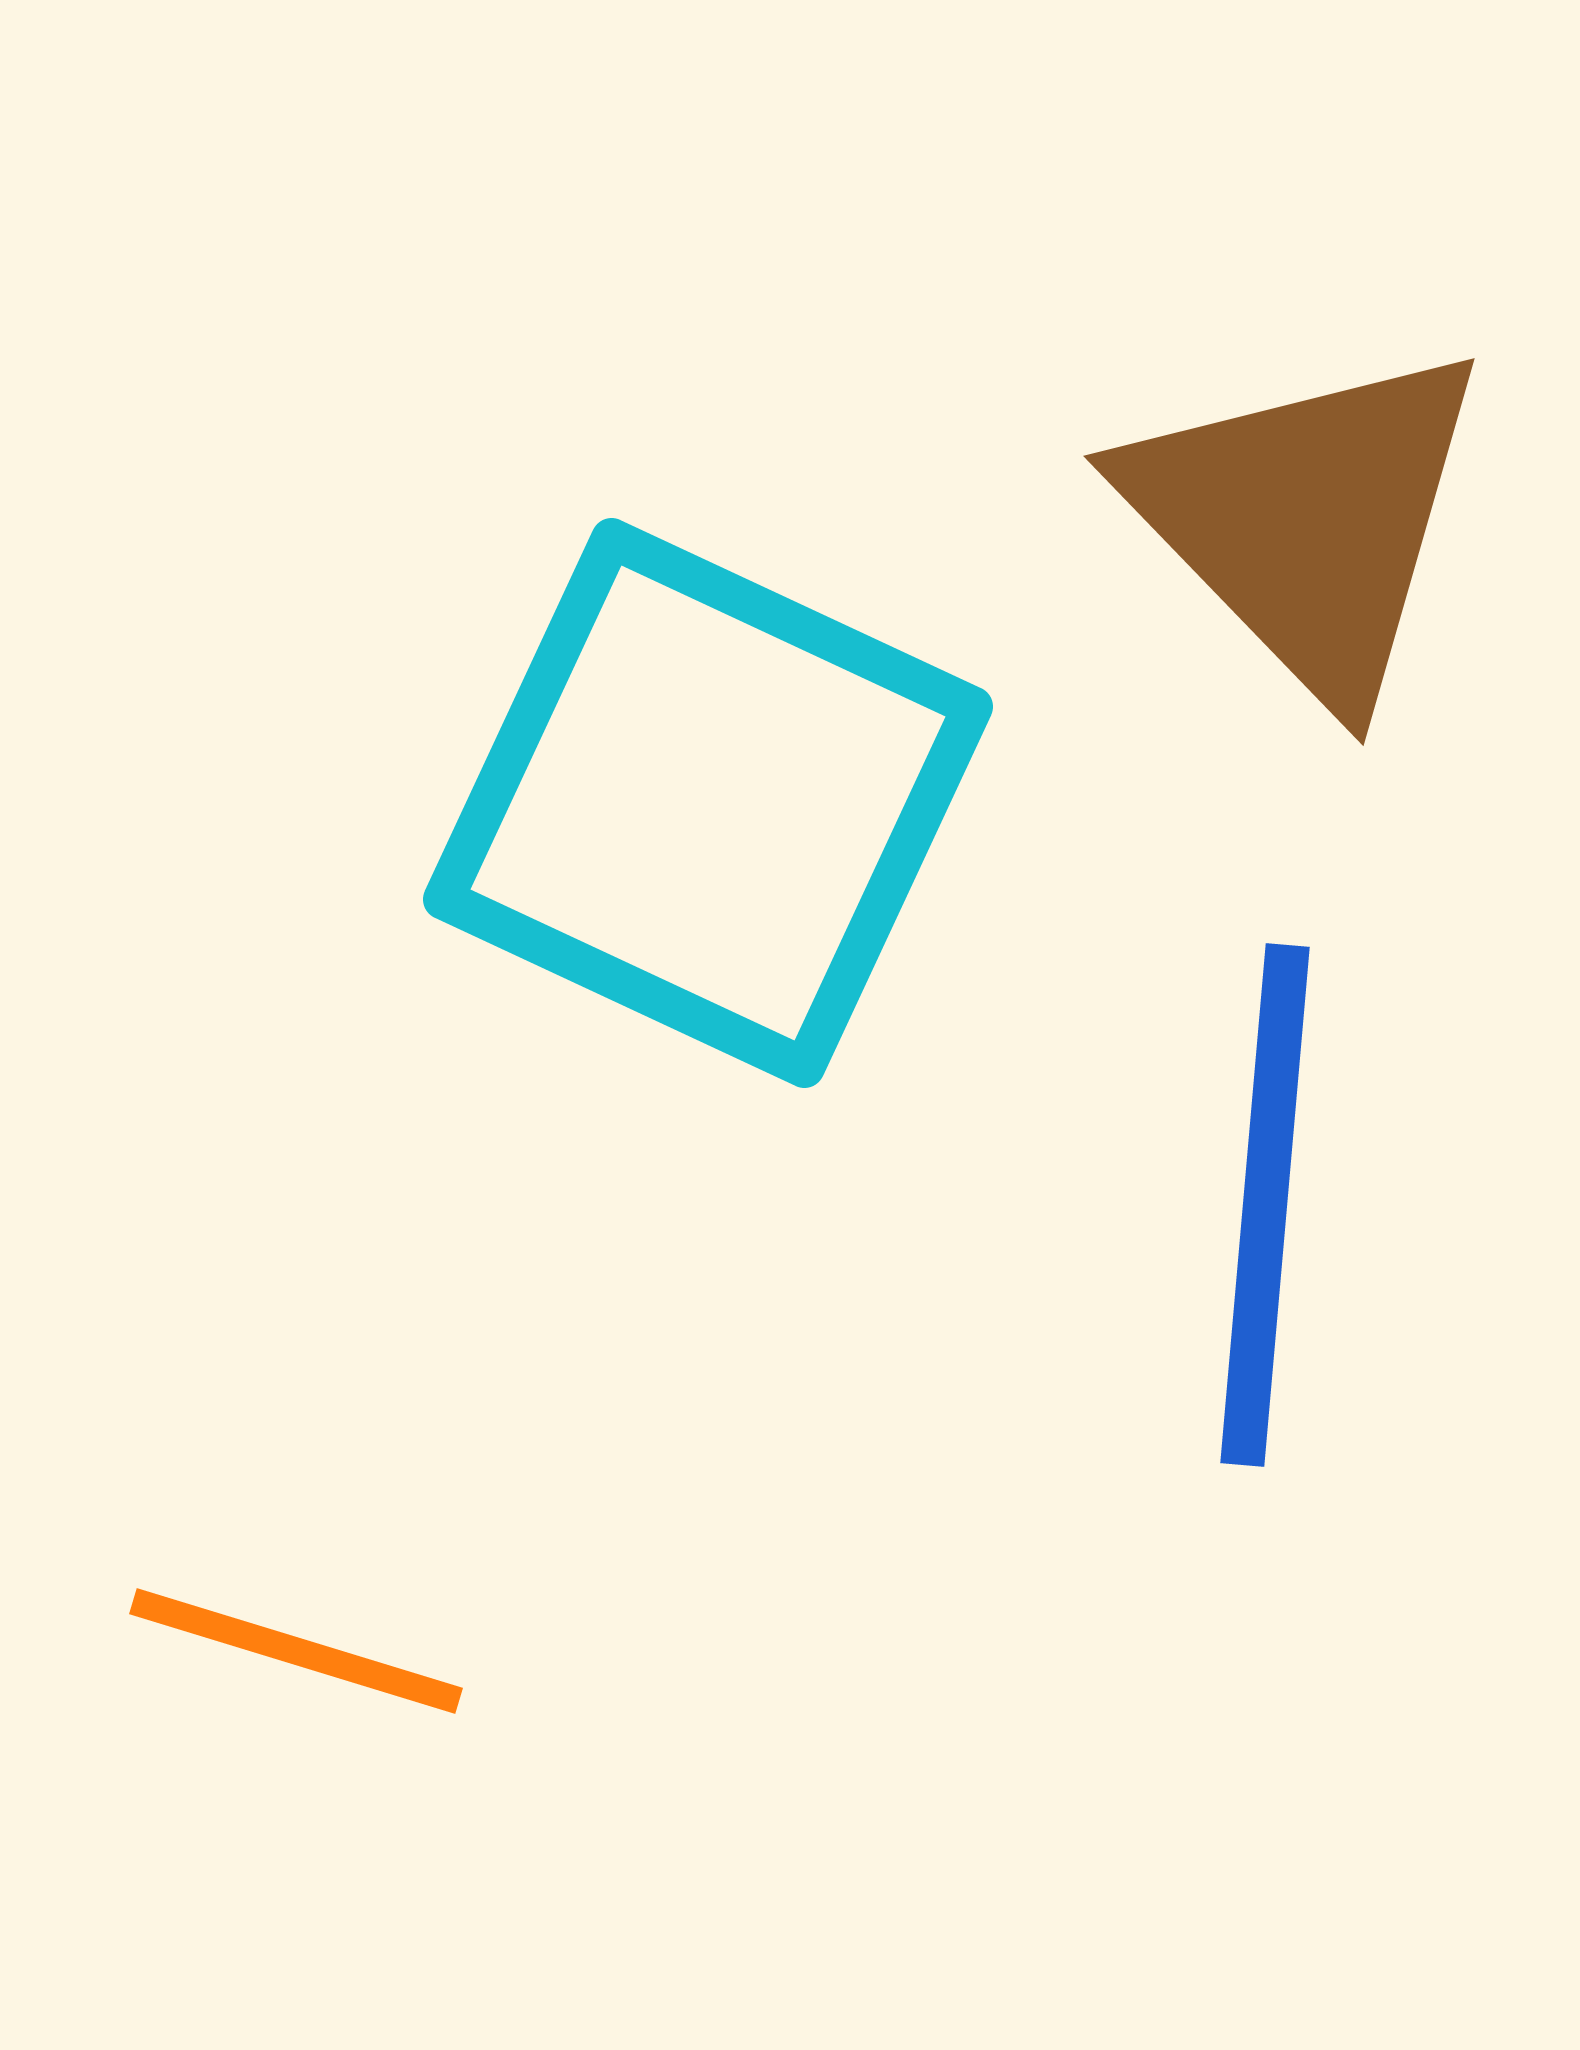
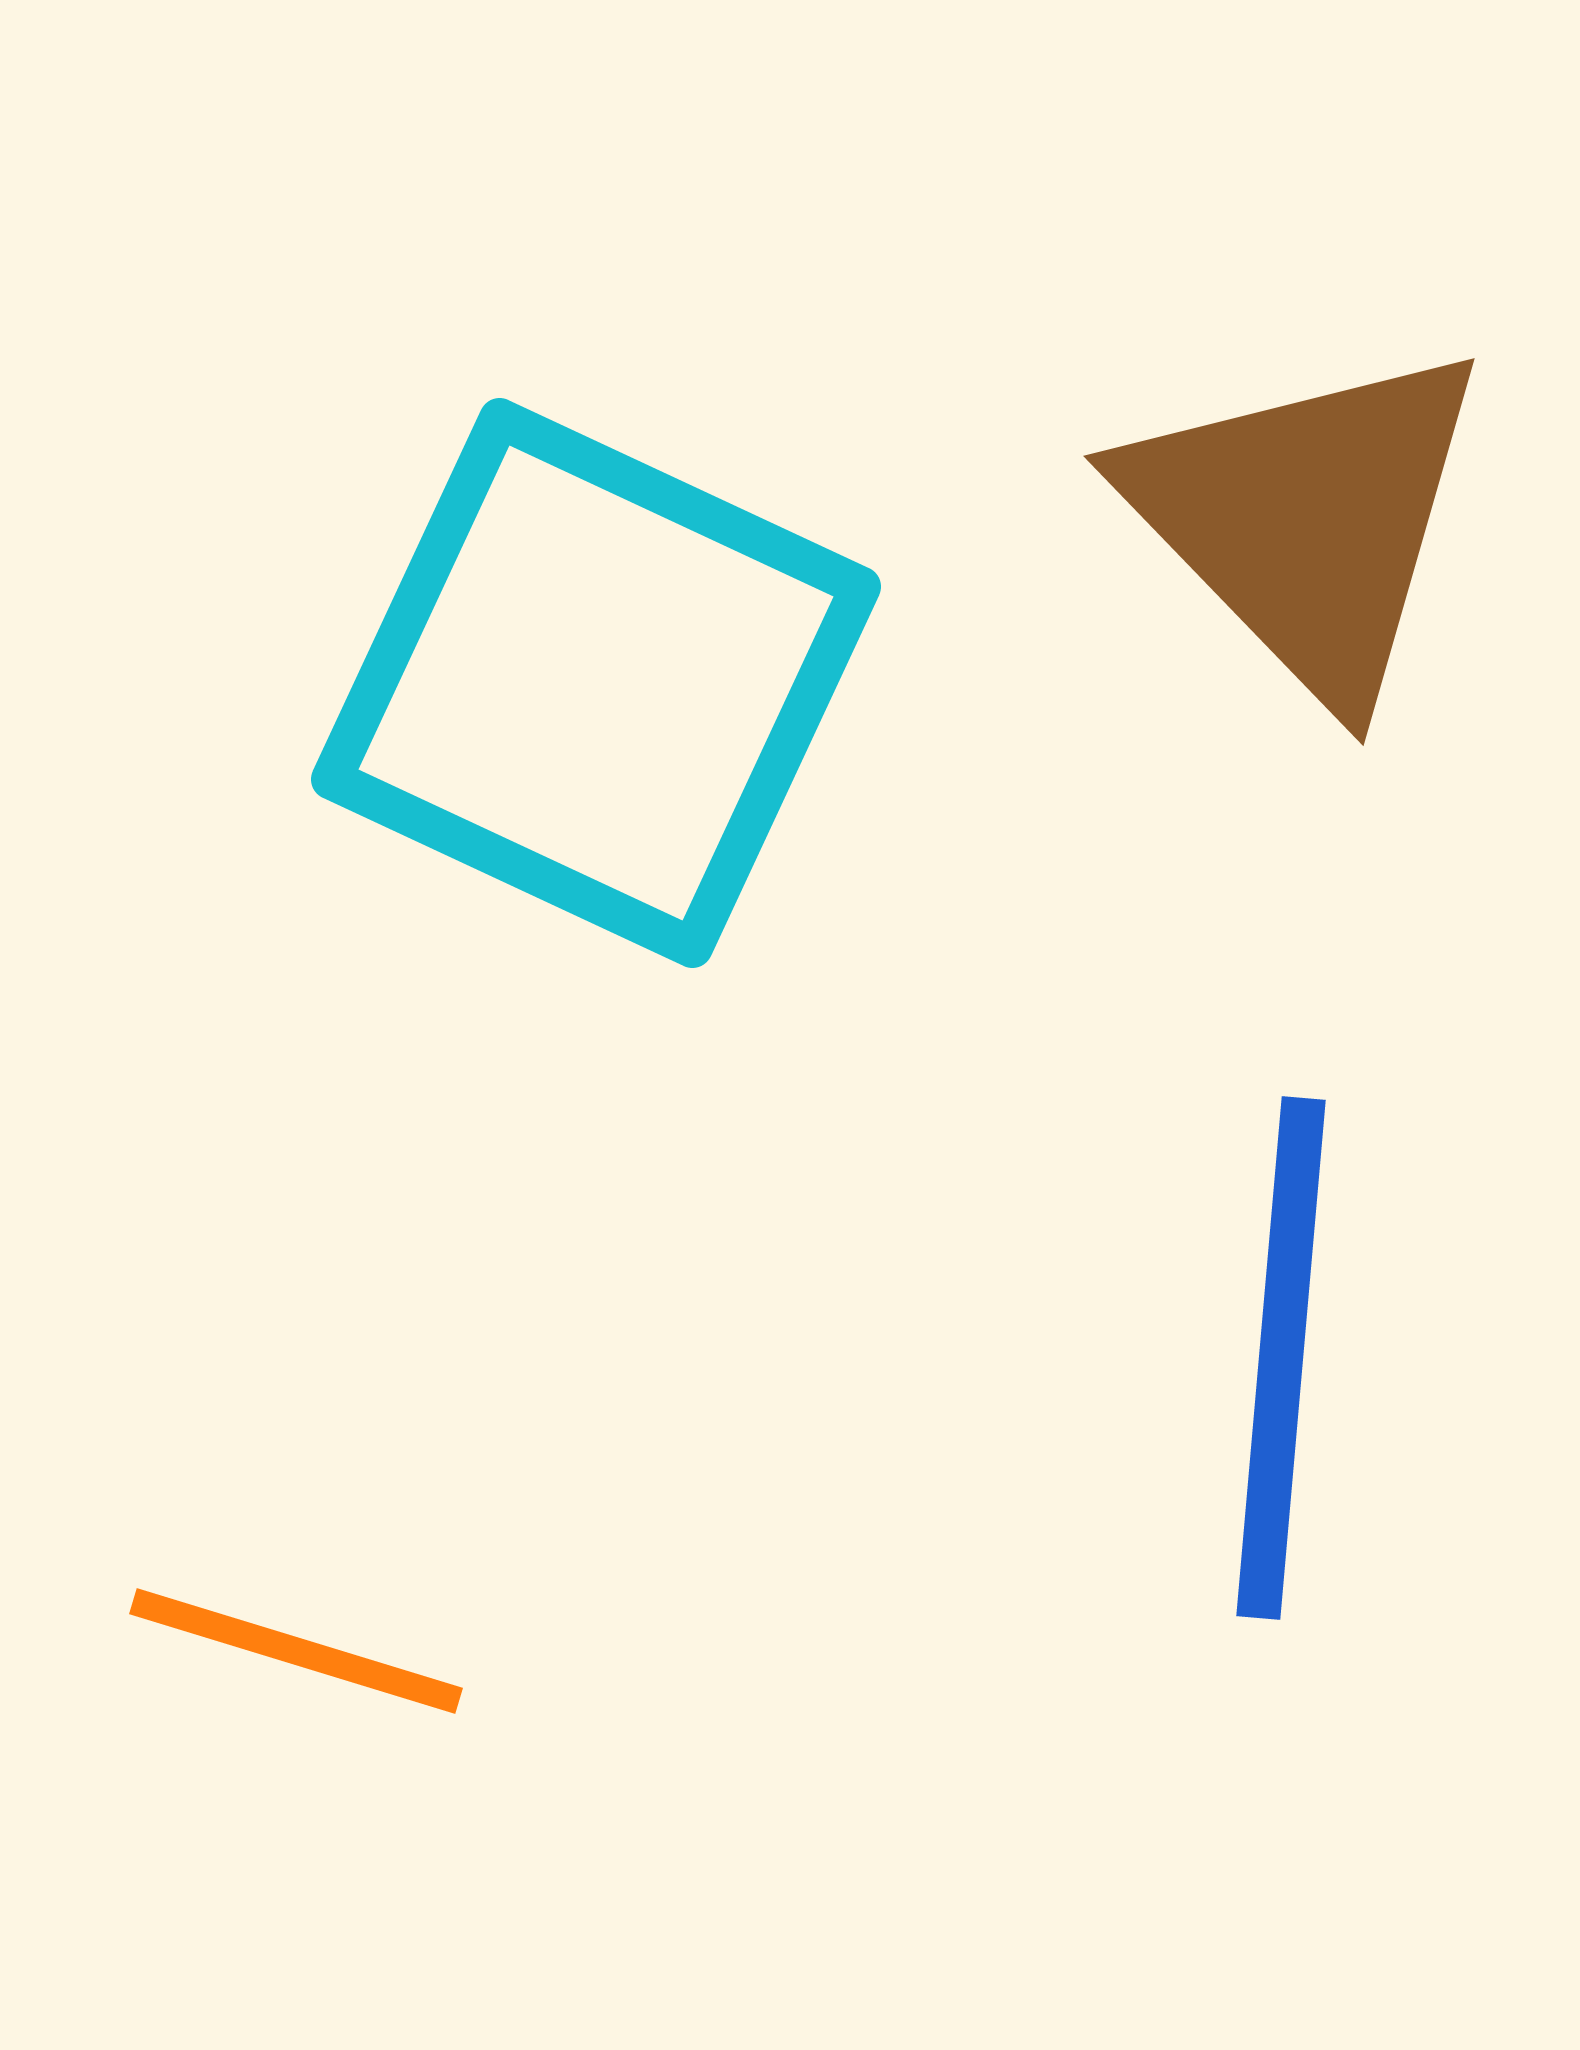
cyan square: moved 112 px left, 120 px up
blue line: moved 16 px right, 153 px down
